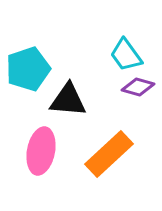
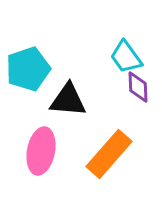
cyan trapezoid: moved 2 px down
purple diamond: rotated 72 degrees clockwise
orange rectangle: rotated 6 degrees counterclockwise
